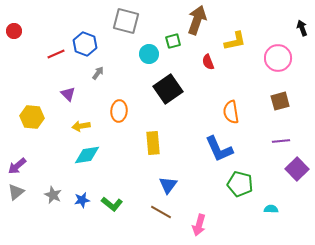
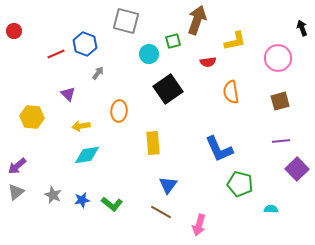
red semicircle: rotated 77 degrees counterclockwise
orange semicircle: moved 20 px up
